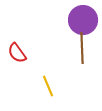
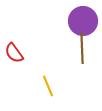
purple circle: moved 1 px down
red semicircle: moved 3 px left
